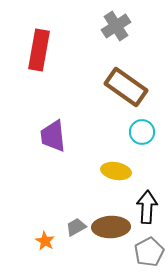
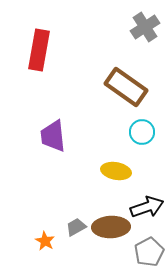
gray cross: moved 29 px right, 1 px down
black arrow: rotated 68 degrees clockwise
